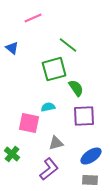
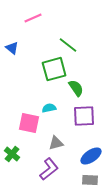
cyan semicircle: moved 1 px right, 1 px down
